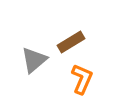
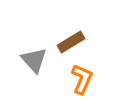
gray triangle: rotated 32 degrees counterclockwise
